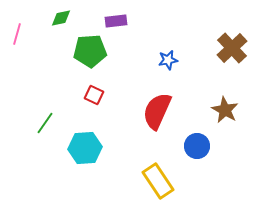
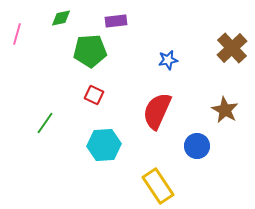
cyan hexagon: moved 19 px right, 3 px up
yellow rectangle: moved 5 px down
